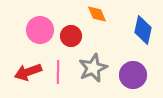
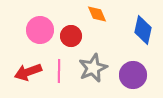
pink line: moved 1 px right, 1 px up
